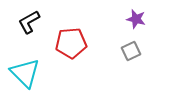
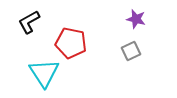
red pentagon: rotated 16 degrees clockwise
cyan triangle: moved 19 px right; rotated 12 degrees clockwise
